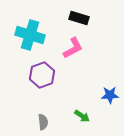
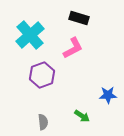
cyan cross: rotated 32 degrees clockwise
blue star: moved 2 px left
